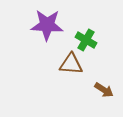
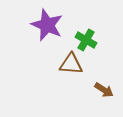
purple star: rotated 20 degrees clockwise
